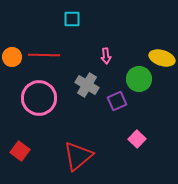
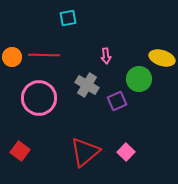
cyan square: moved 4 px left, 1 px up; rotated 12 degrees counterclockwise
pink square: moved 11 px left, 13 px down
red triangle: moved 7 px right, 4 px up
